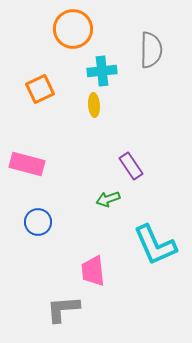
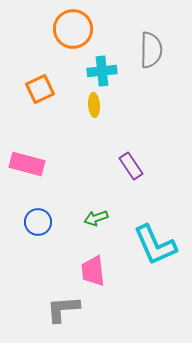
green arrow: moved 12 px left, 19 px down
